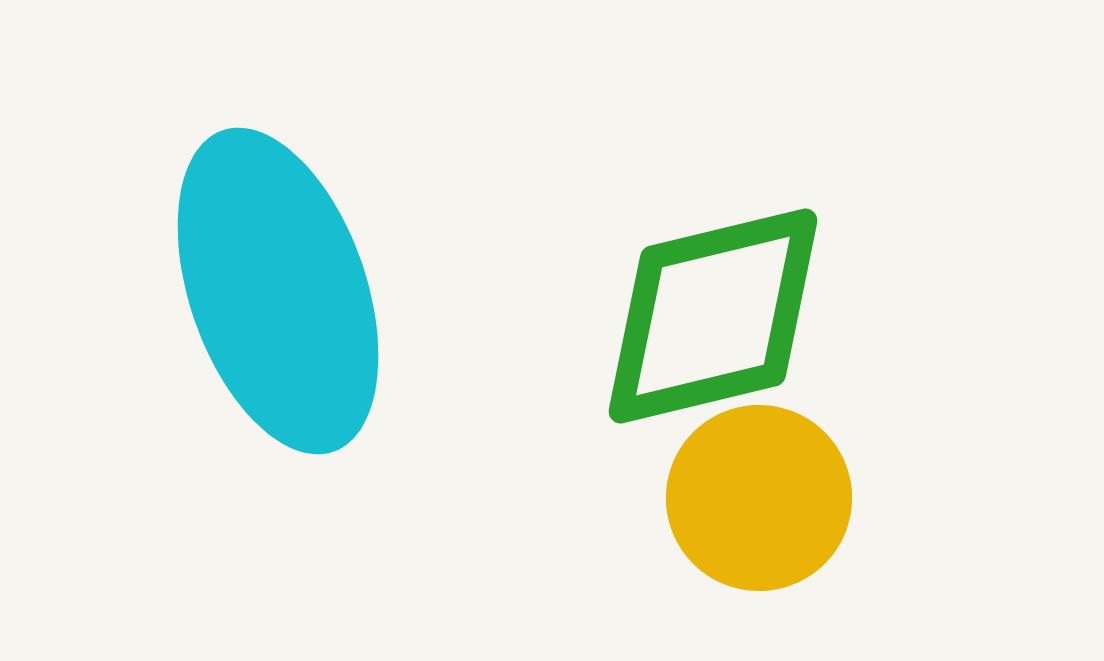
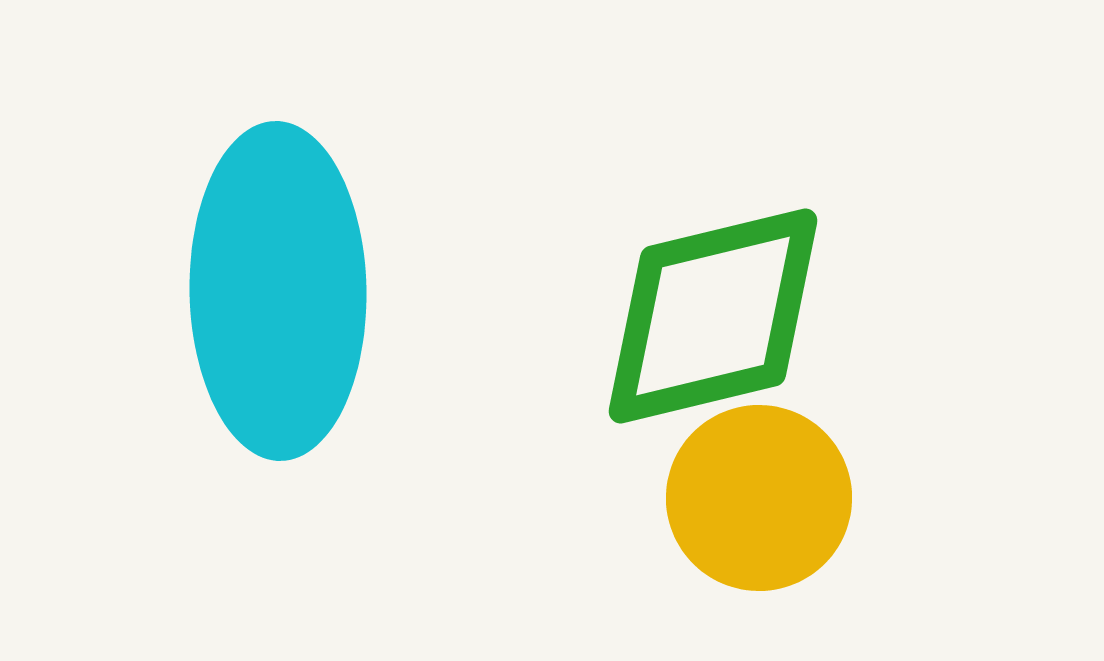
cyan ellipse: rotated 18 degrees clockwise
